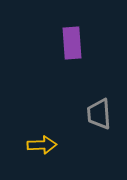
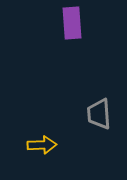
purple rectangle: moved 20 px up
